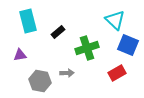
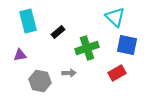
cyan triangle: moved 3 px up
blue square: moved 1 px left; rotated 10 degrees counterclockwise
gray arrow: moved 2 px right
